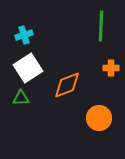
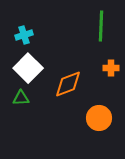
white square: rotated 12 degrees counterclockwise
orange diamond: moved 1 px right, 1 px up
